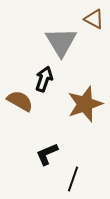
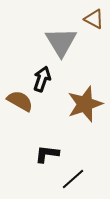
black arrow: moved 2 px left
black L-shape: rotated 30 degrees clockwise
black line: rotated 30 degrees clockwise
